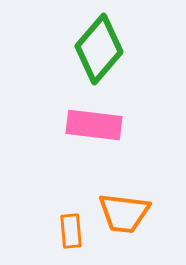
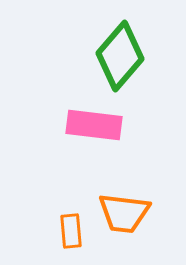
green diamond: moved 21 px right, 7 px down
